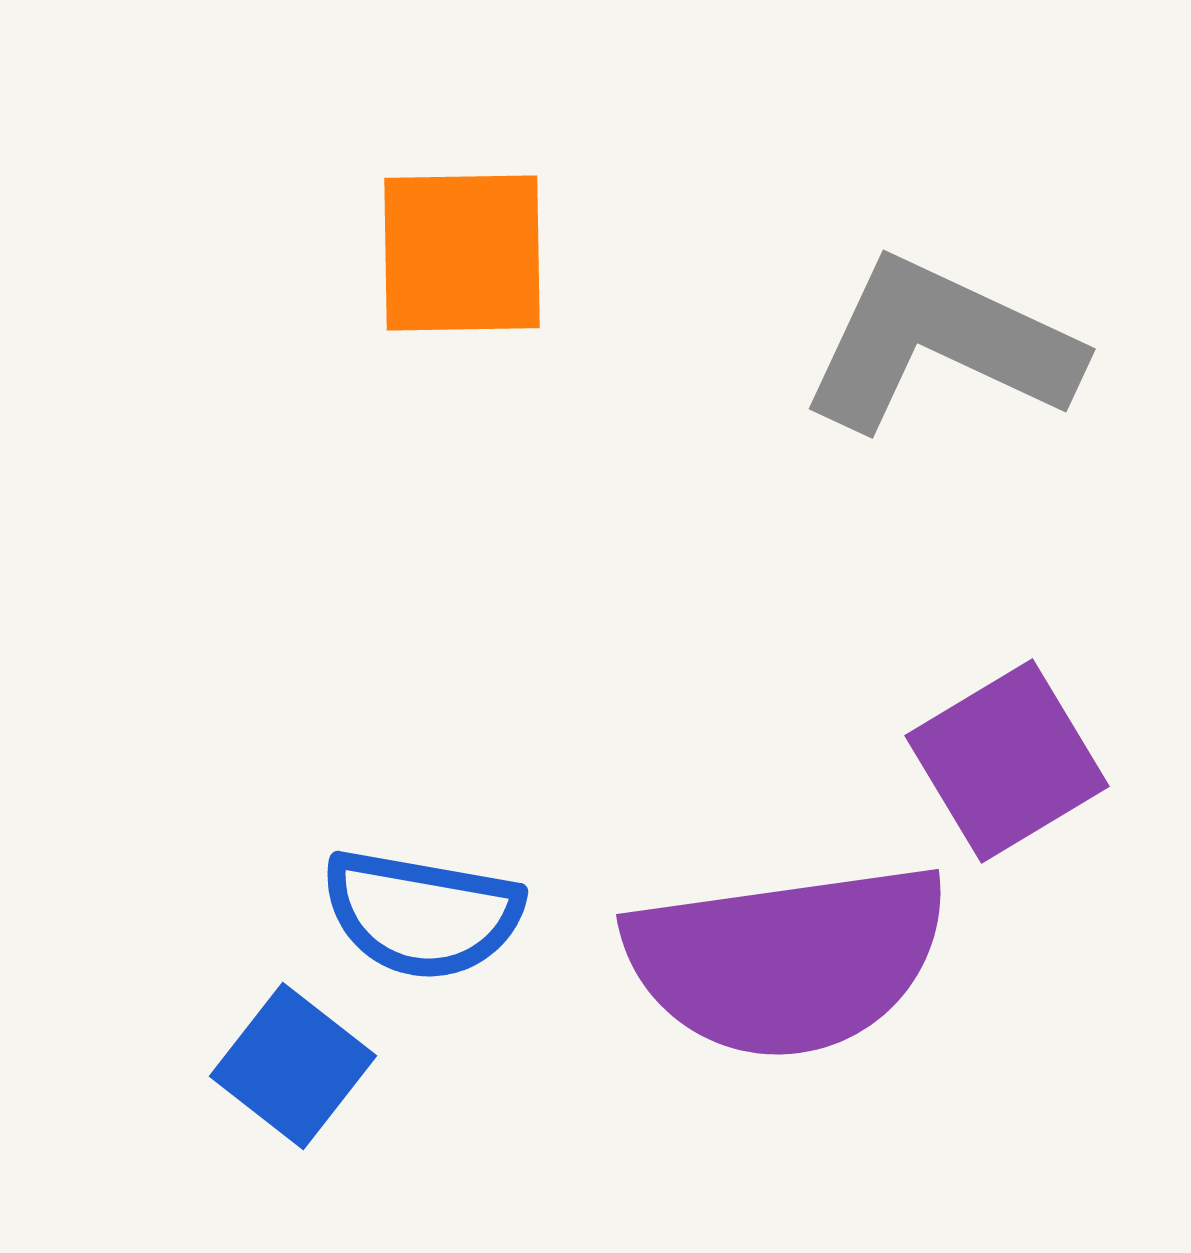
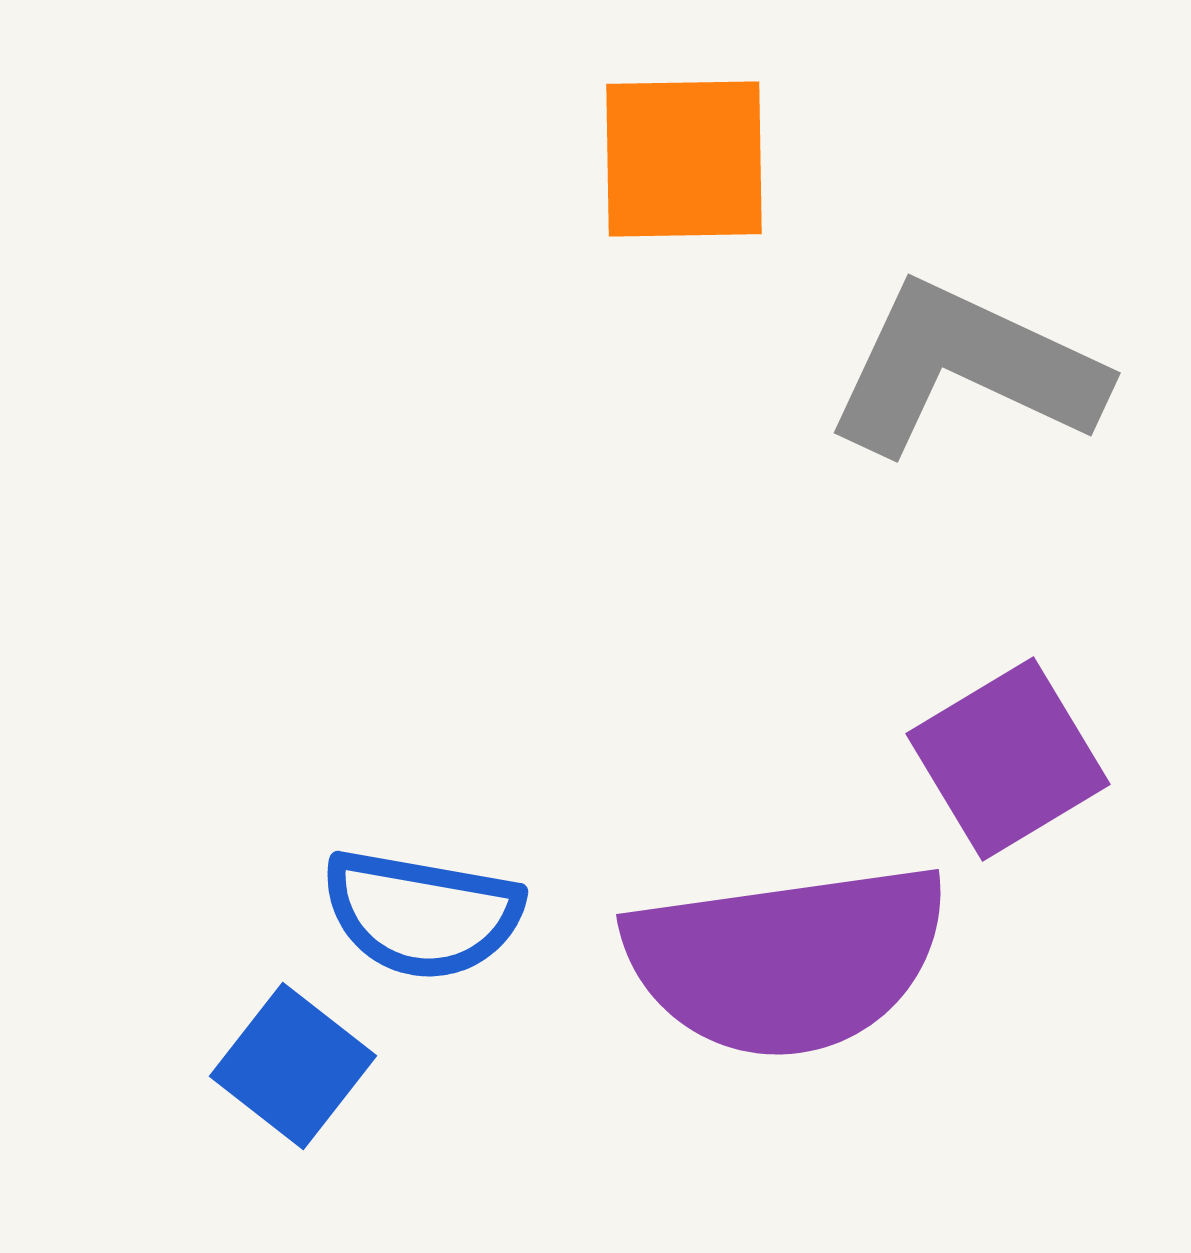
orange square: moved 222 px right, 94 px up
gray L-shape: moved 25 px right, 24 px down
purple square: moved 1 px right, 2 px up
